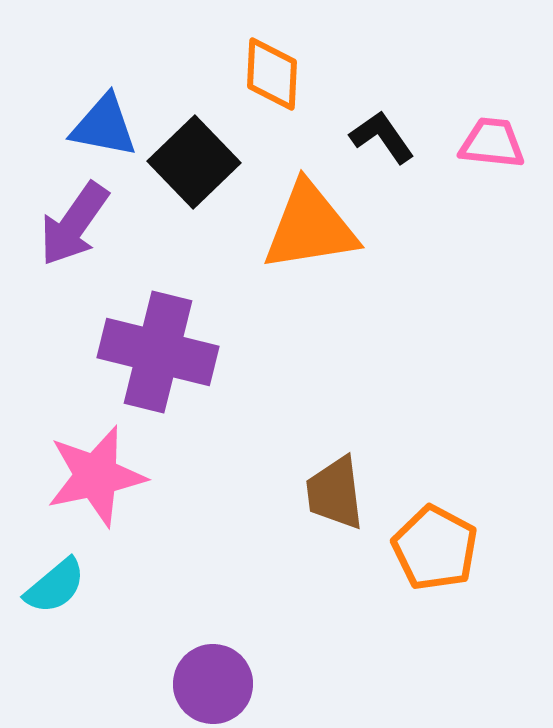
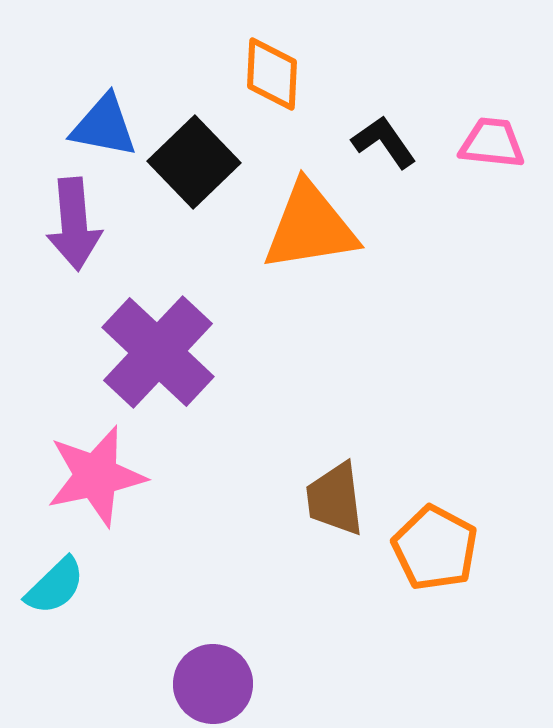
black L-shape: moved 2 px right, 5 px down
purple arrow: rotated 40 degrees counterclockwise
purple cross: rotated 29 degrees clockwise
brown trapezoid: moved 6 px down
cyan semicircle: rotated 4 degrees counterclockwise
